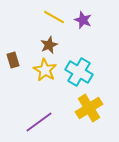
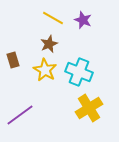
yellow line: moved 1 px left, 1 px down
brown star: moved 1 px up
cyan cross: rotated 8 degrees counterclockwise
purple line: moved 19 px left, 7 px up
